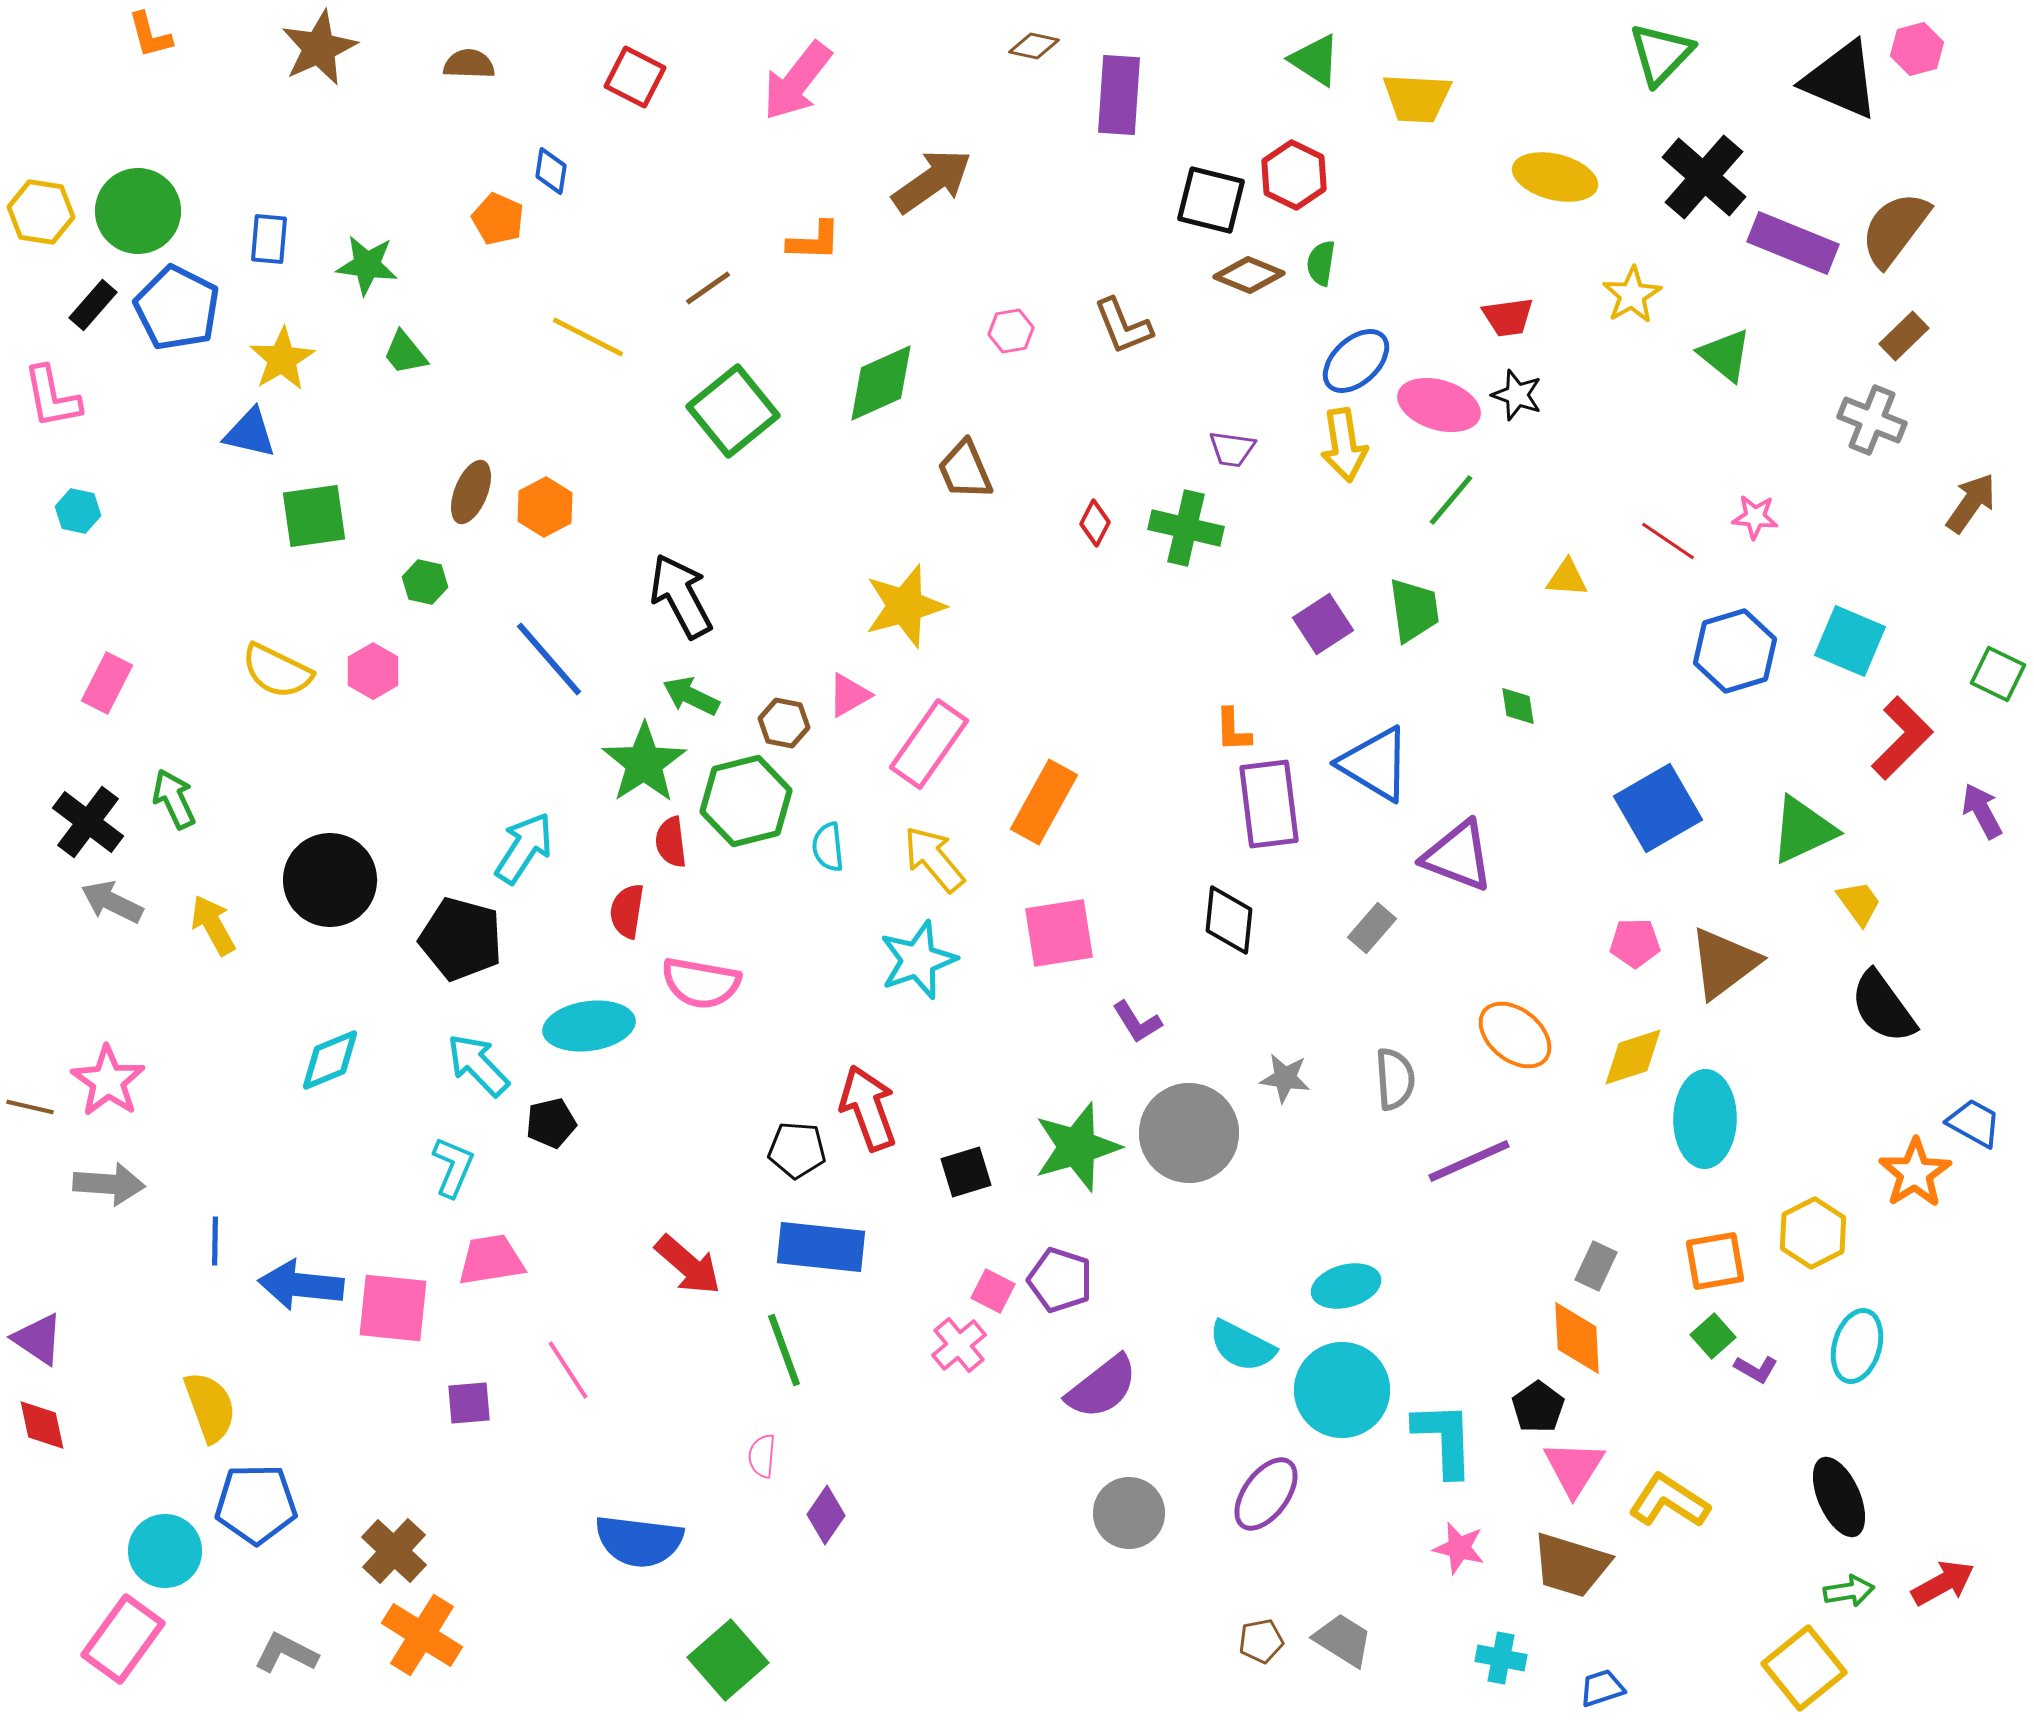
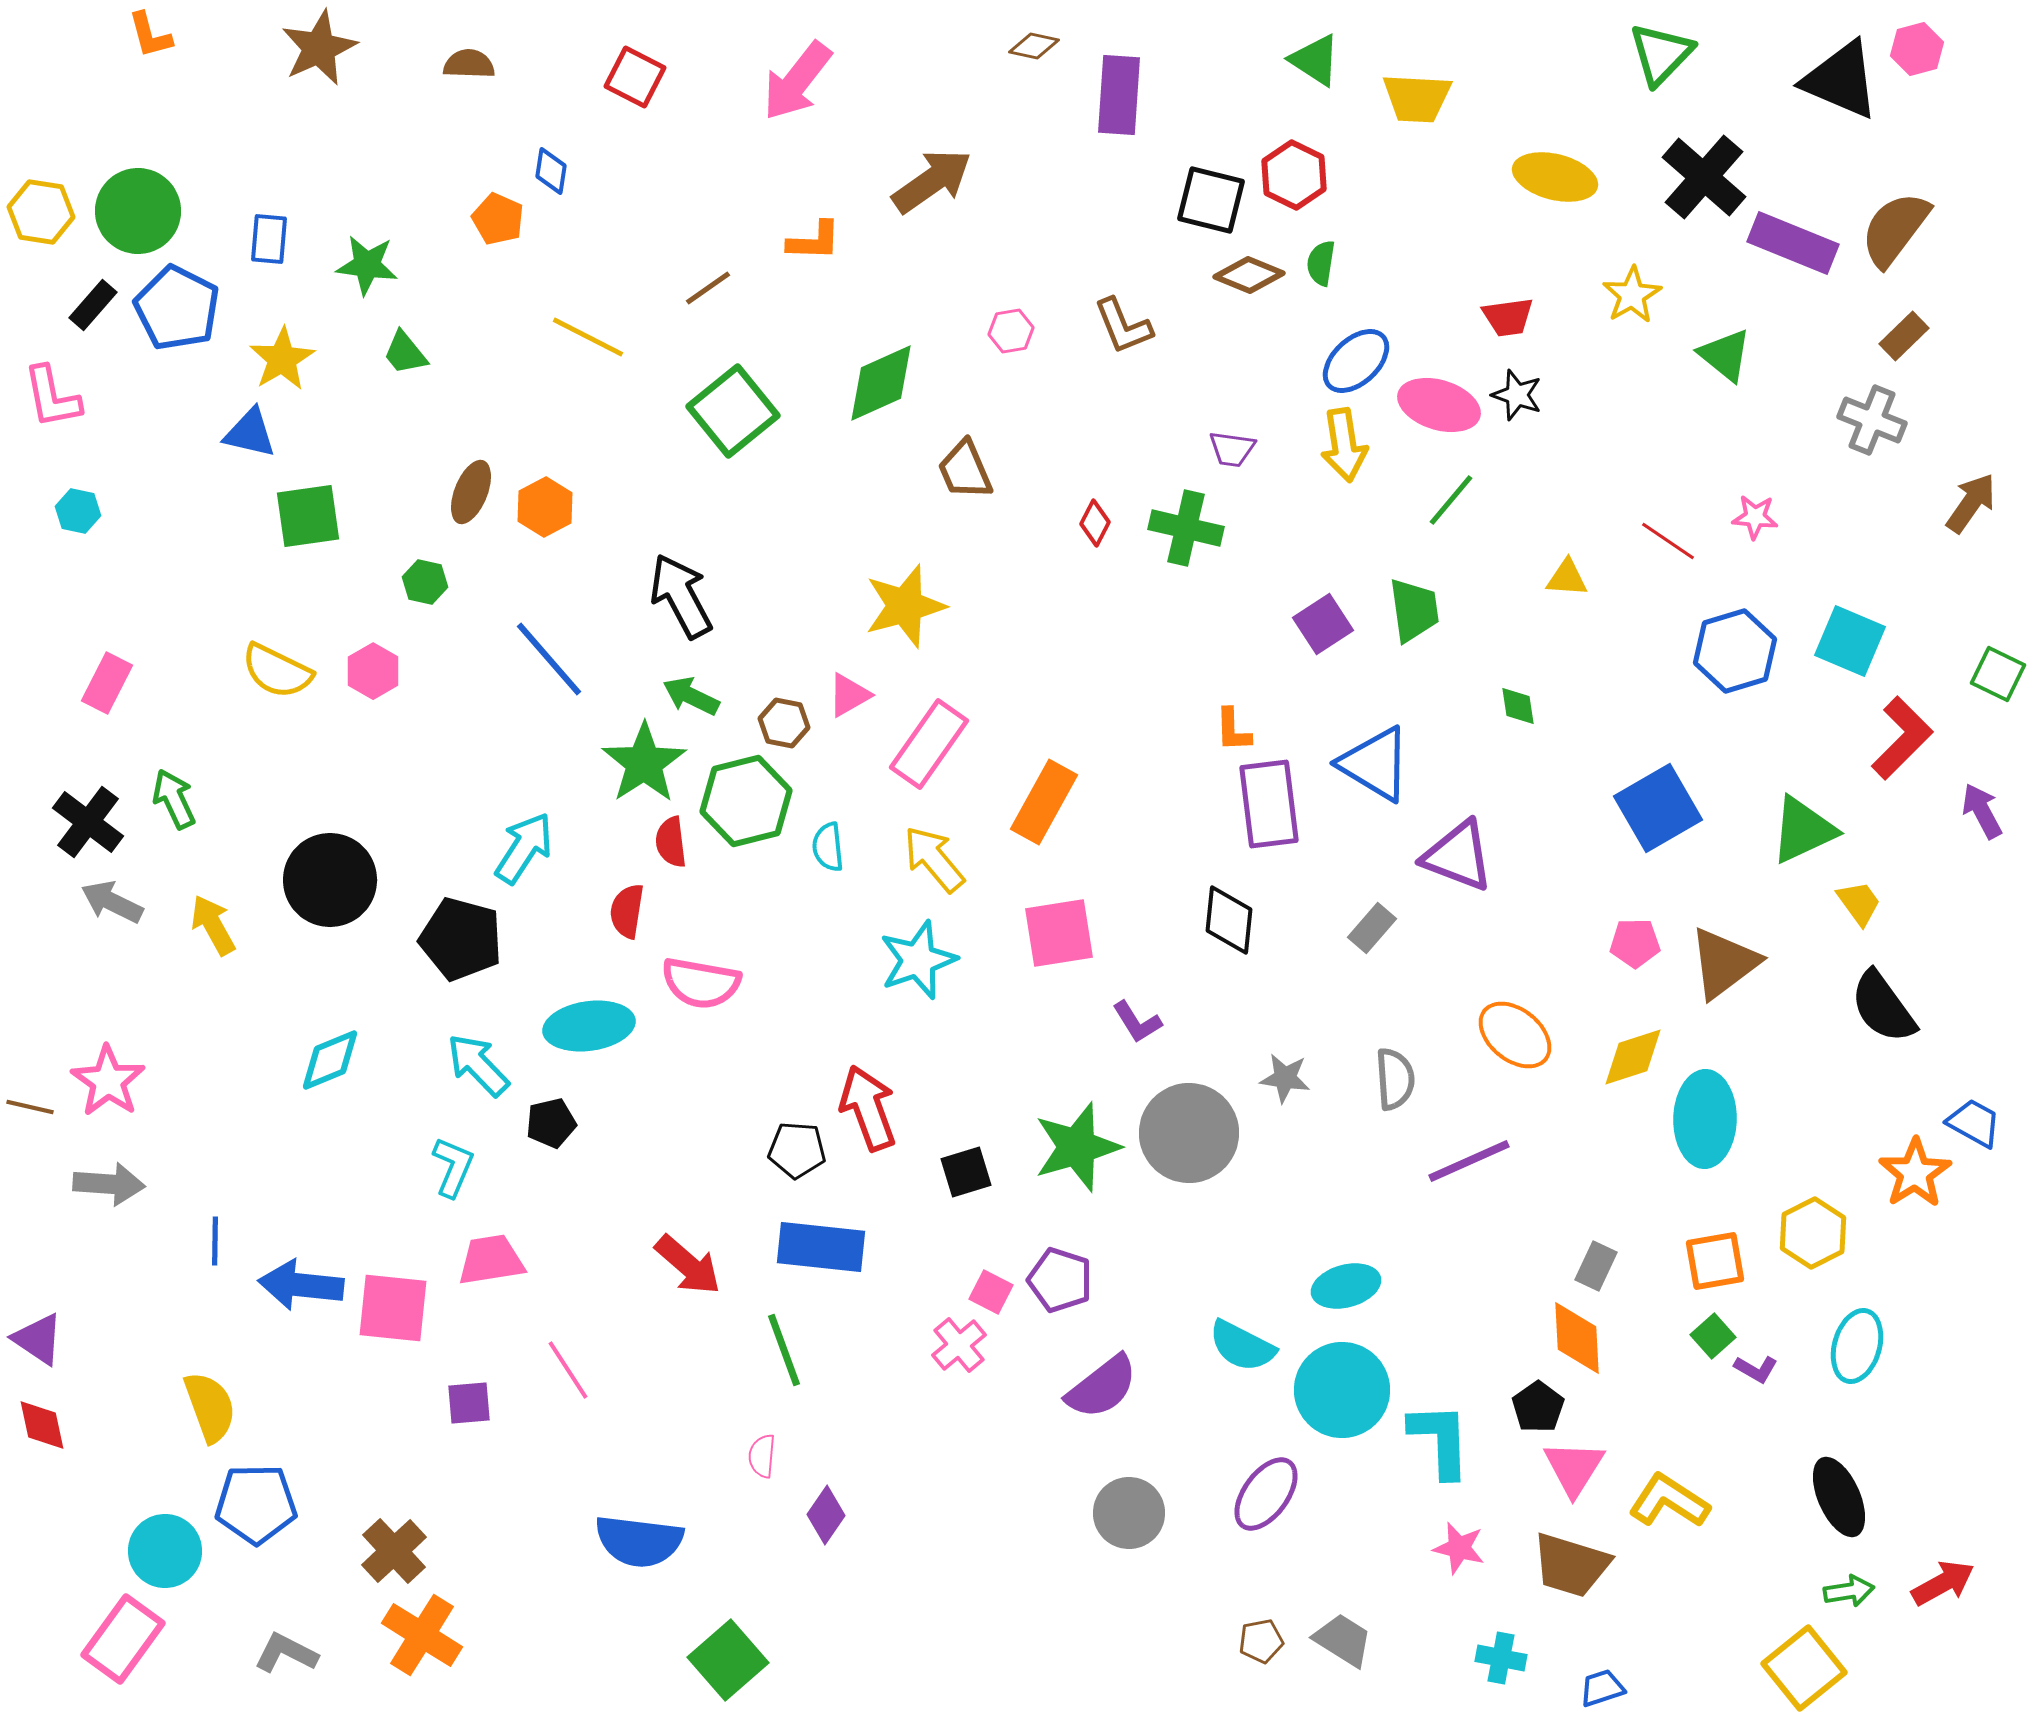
green square at (314, 516): moved 6 px left
pink square at (993, 1291): moved 2 px left, 1 px down
cyan L-shape at (1444, 1439): moved 4 px left, 1 px down
brown cross at (394, 1551): rotated 4 degrees clockwise
